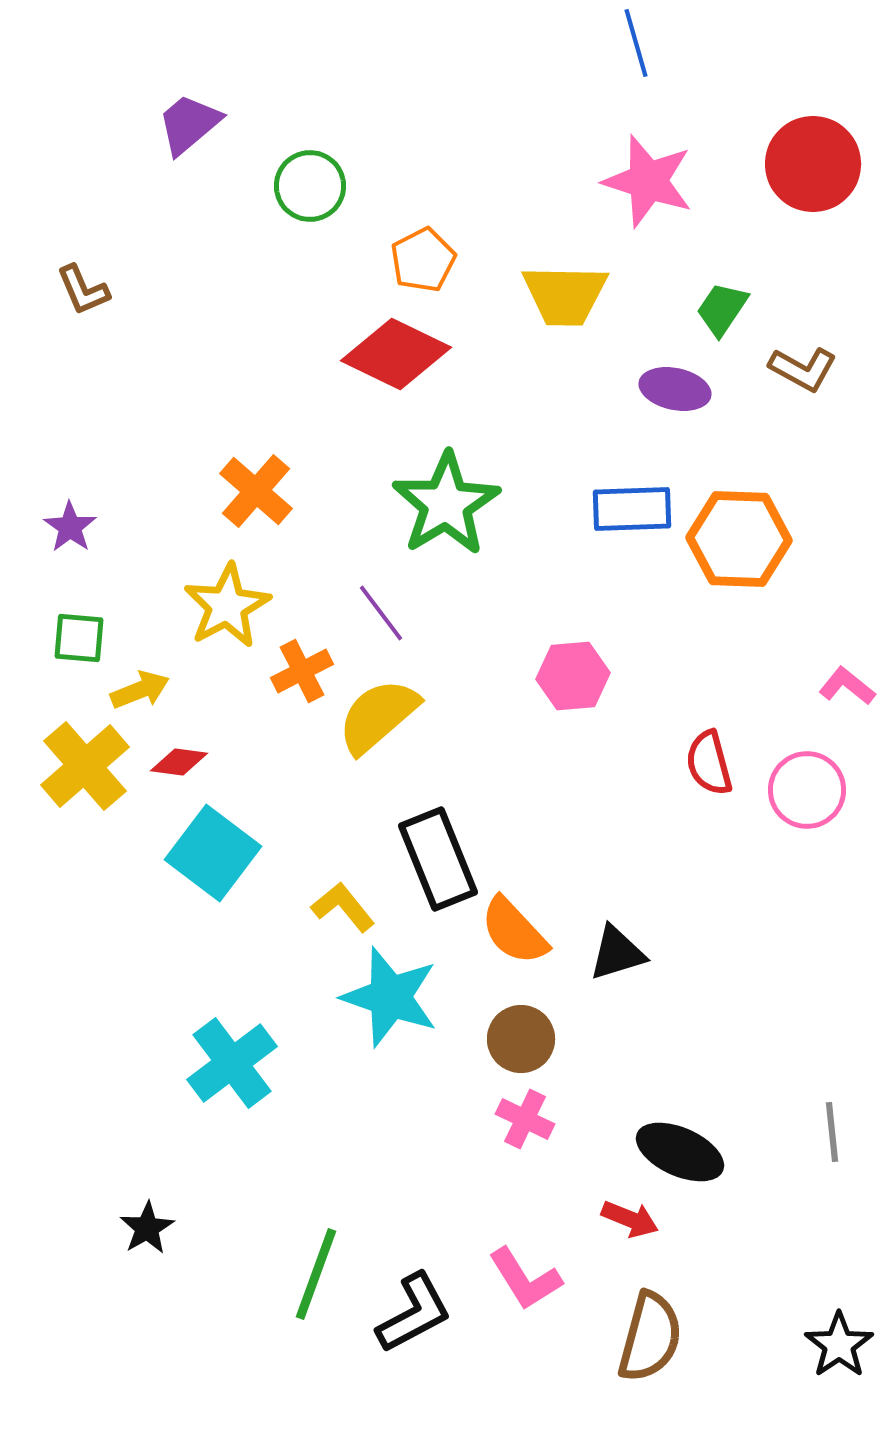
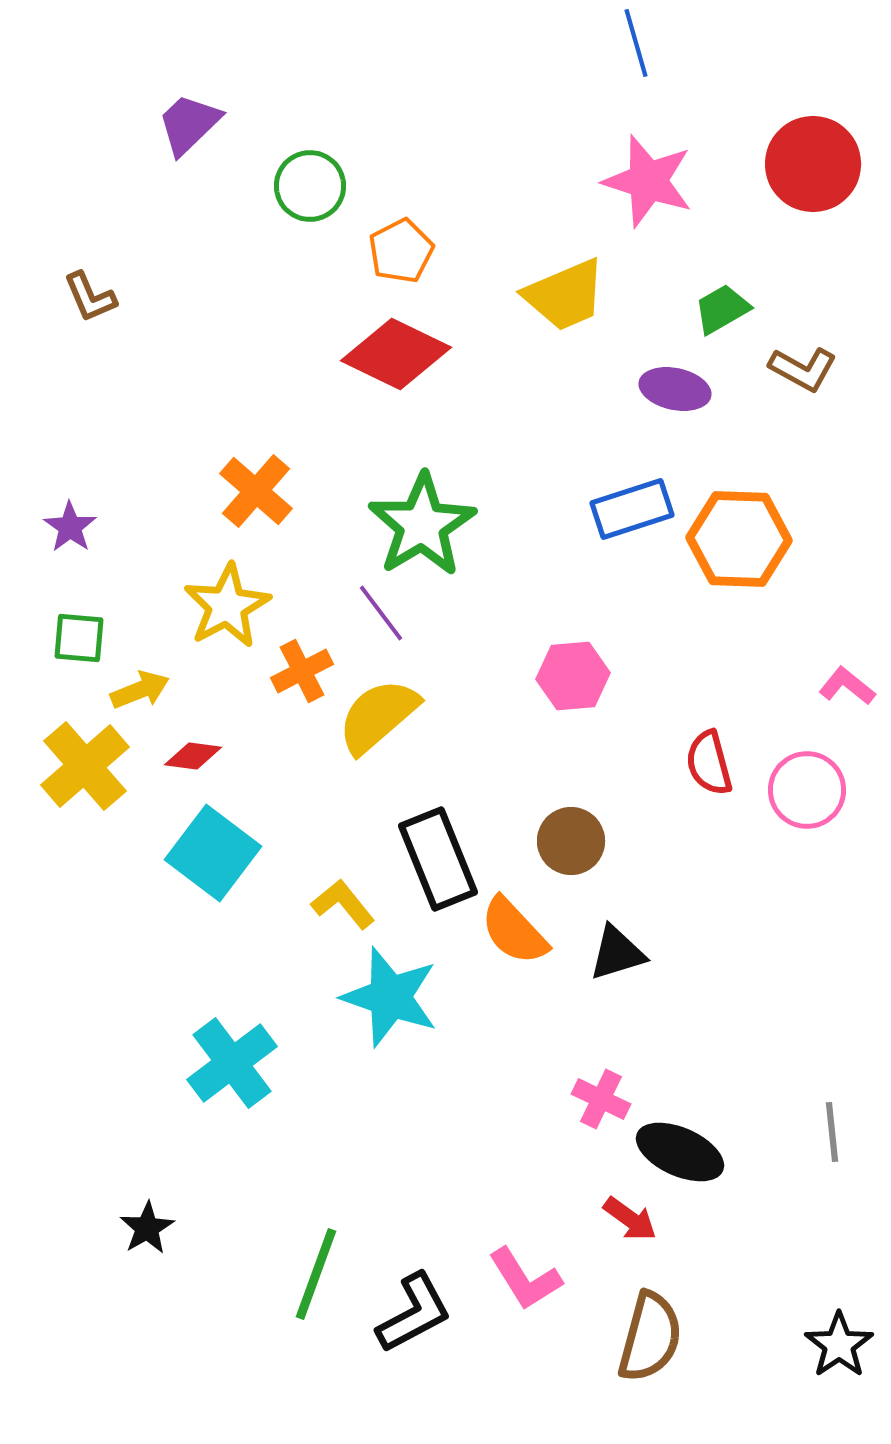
purple trapezoid at (189, 124): rotated 4 degrees counterclockwise
orange pentagon at (423, 260): moved 22 px left, 9 px up
brown L-shape at (83, 290): moved 7 px right, 7 px down
yellow trapezoid at (565, 295): rotated 24 degrees counterclockwise
green trapezoid at (722, 309): rotated 26 degrees clockwise
green star at (446, 504): moved 24 px left, 21 px down
blue rectangle at (632, 509): rotated 16 degrees counterclockwise
red diamond at (179, 762): moved 14 px right, 6 px up
yellow L-shape at (343, 907): moved 3 px up
brown circle at (521, 1039): moved 50 px right, 198 px up
pink cross at (525, 1119): moved 76 px right, 20 px up
red arrow at (630, 1219): rotated 14 degrees clockwise
